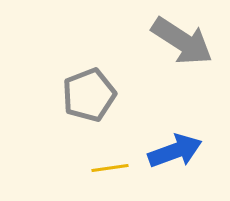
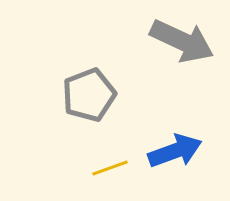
gray arrow: rotated 8 degrees counterclockwise
yellow line: rotated 12 degrees counterclockwise
